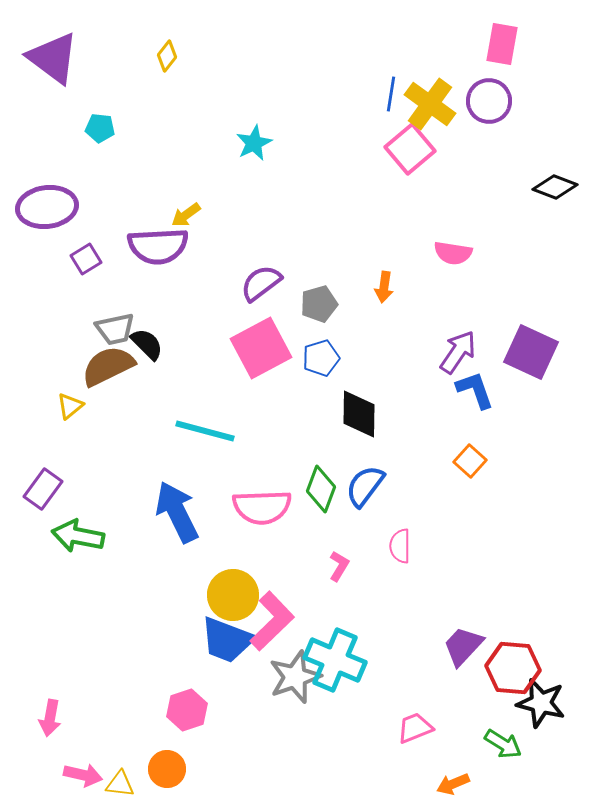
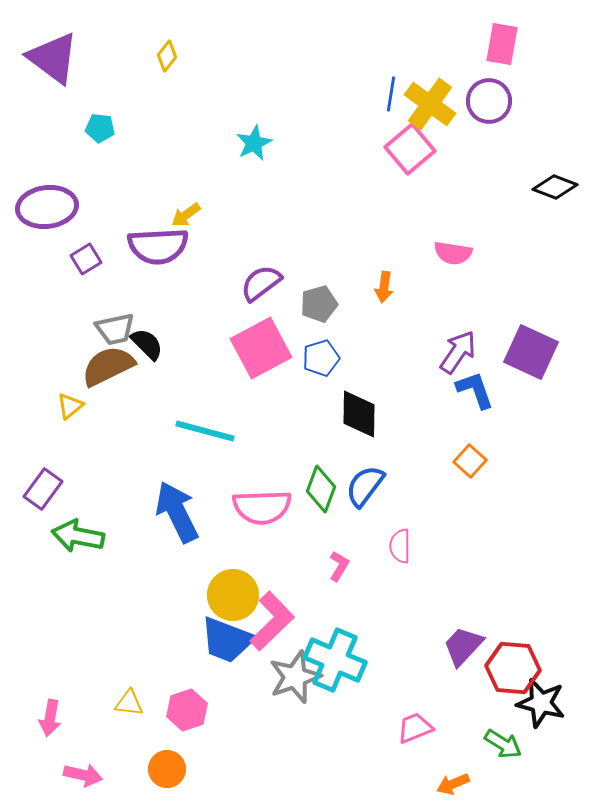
yellow triangle at (120, 784): moved 9 px right, 81 px up
